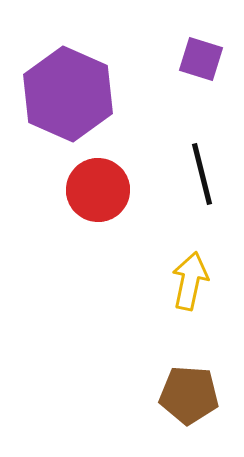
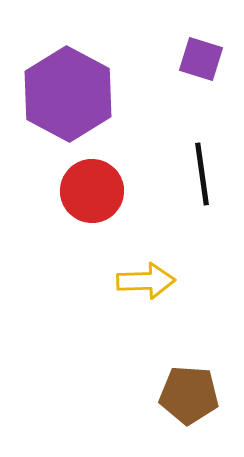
purple hexagon: rotated 4 degrees clockwise
black line: rotated 6 degrees clockwise
red circle: moved 6 px left, 1 px down
yellow arrow: moved 44 px left; rotated 76 degrees clockwise
